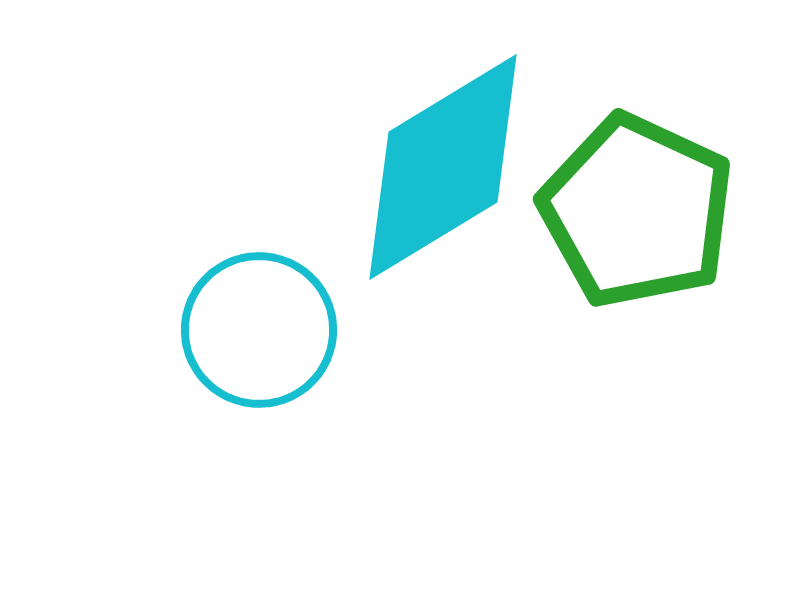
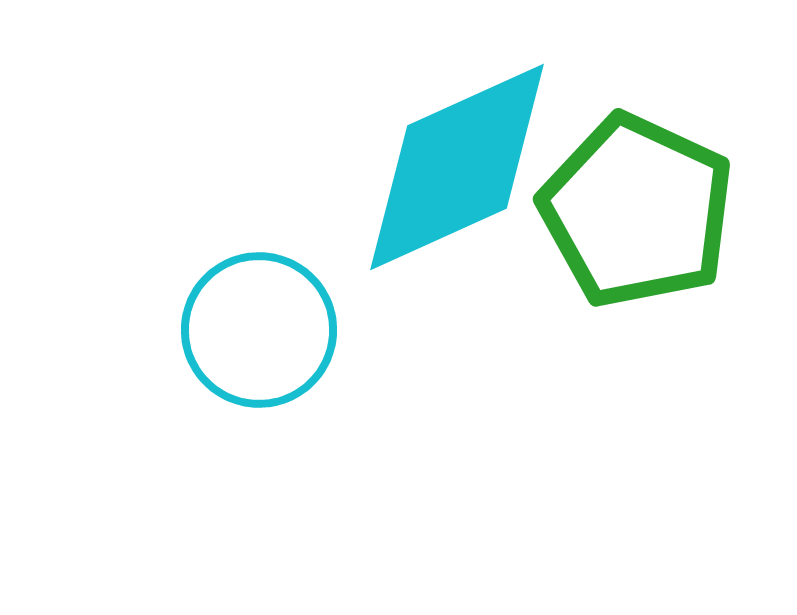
cyan diamond: moved 14 px right; rotated 7 degrees clockwise
